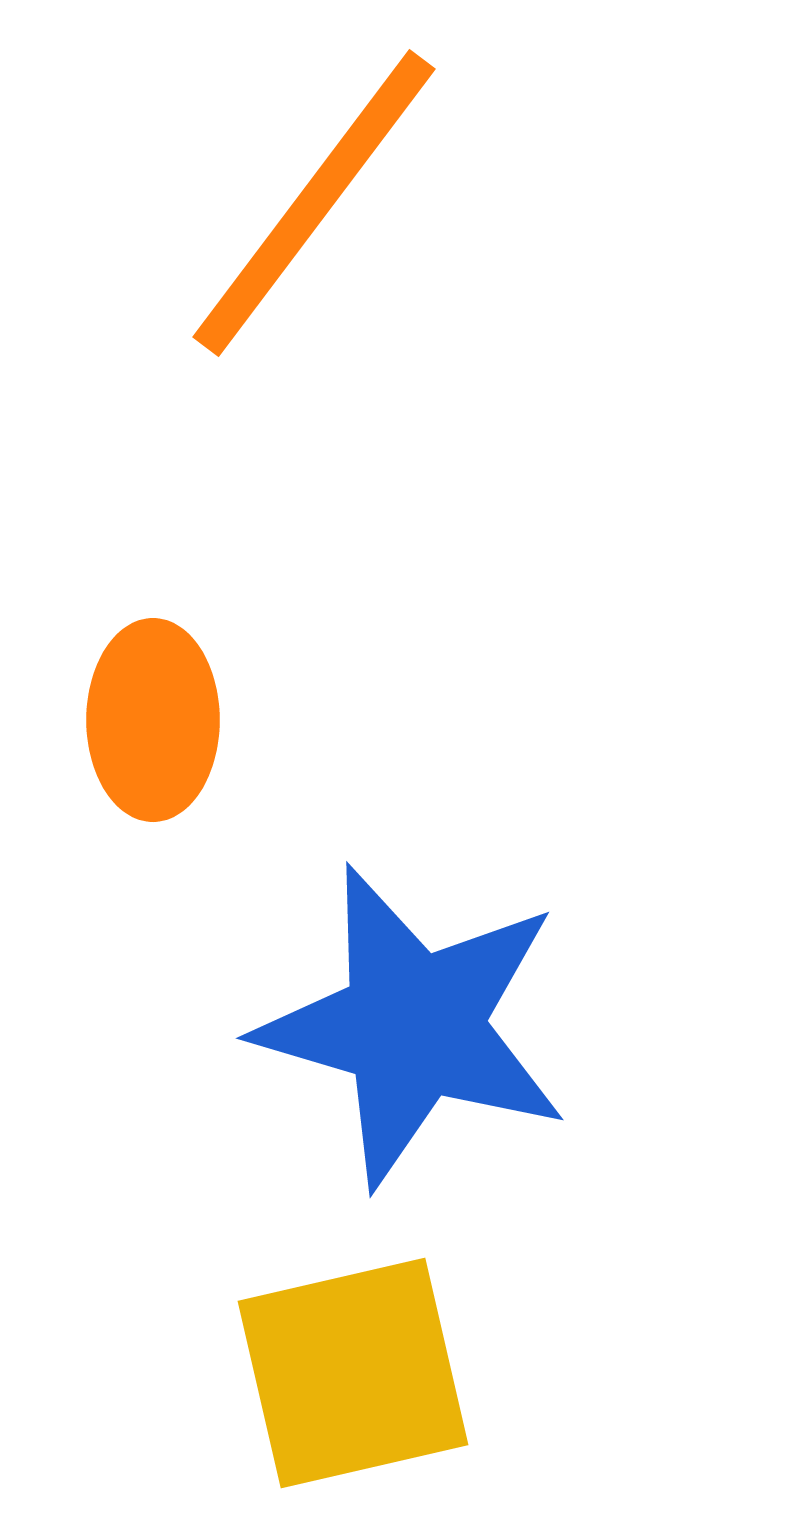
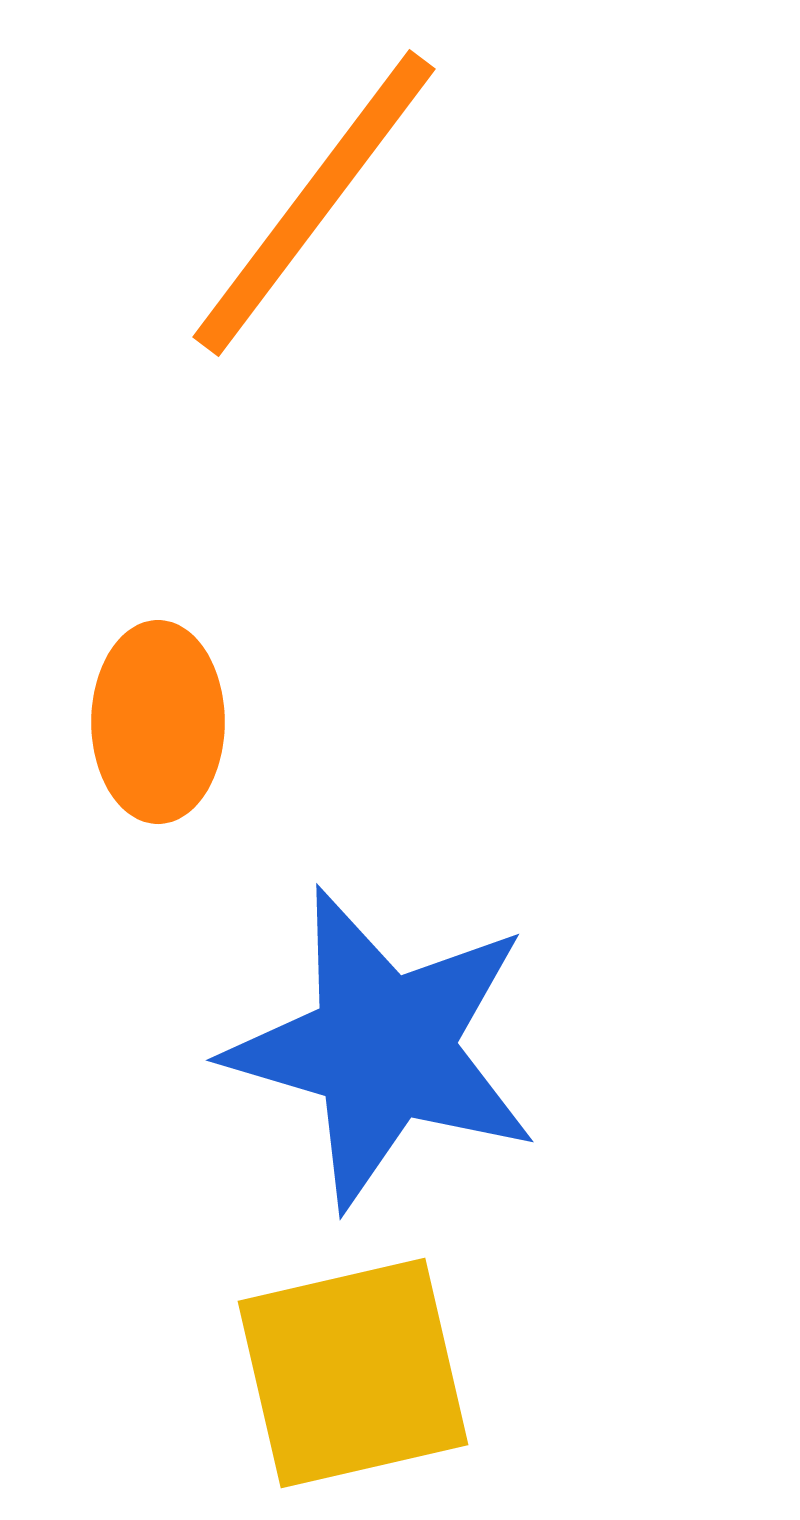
orange ellipse: moved 5 px right, 2 px down
blue star: moved 30 px left, 22 px down
